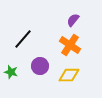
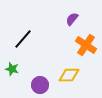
purple semicircle: moved 1 px left, 1 px up
orange cross: moved 16 px right
purple circle: moved 19 px down
green star: moved 1 px right, 3 px up
